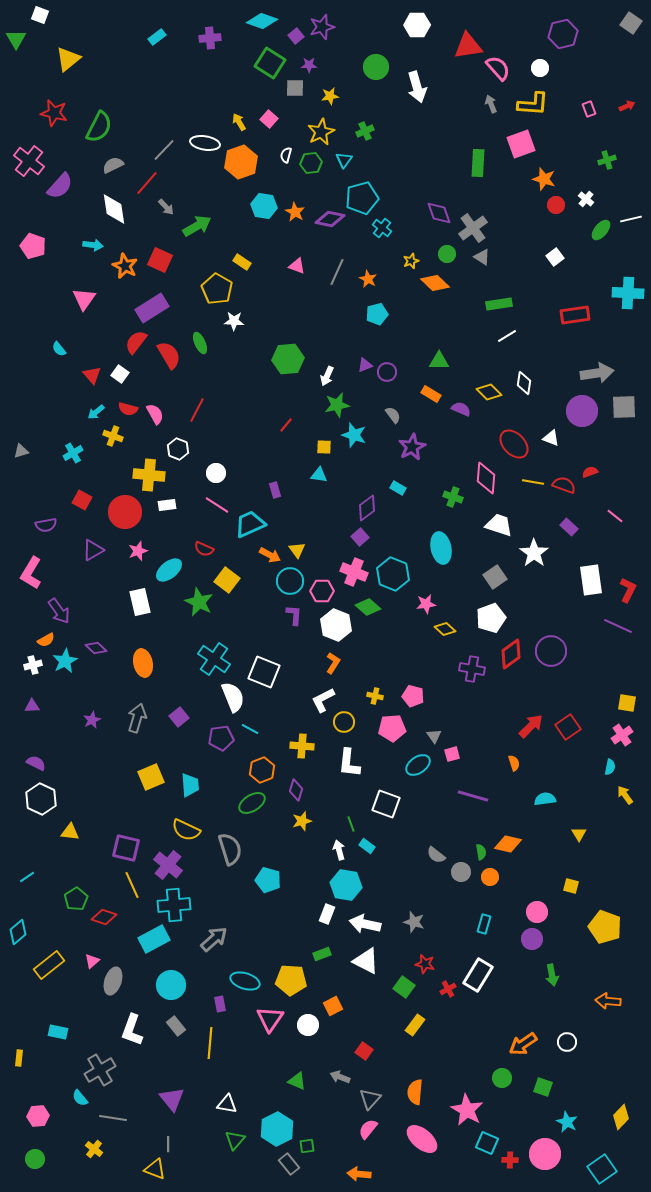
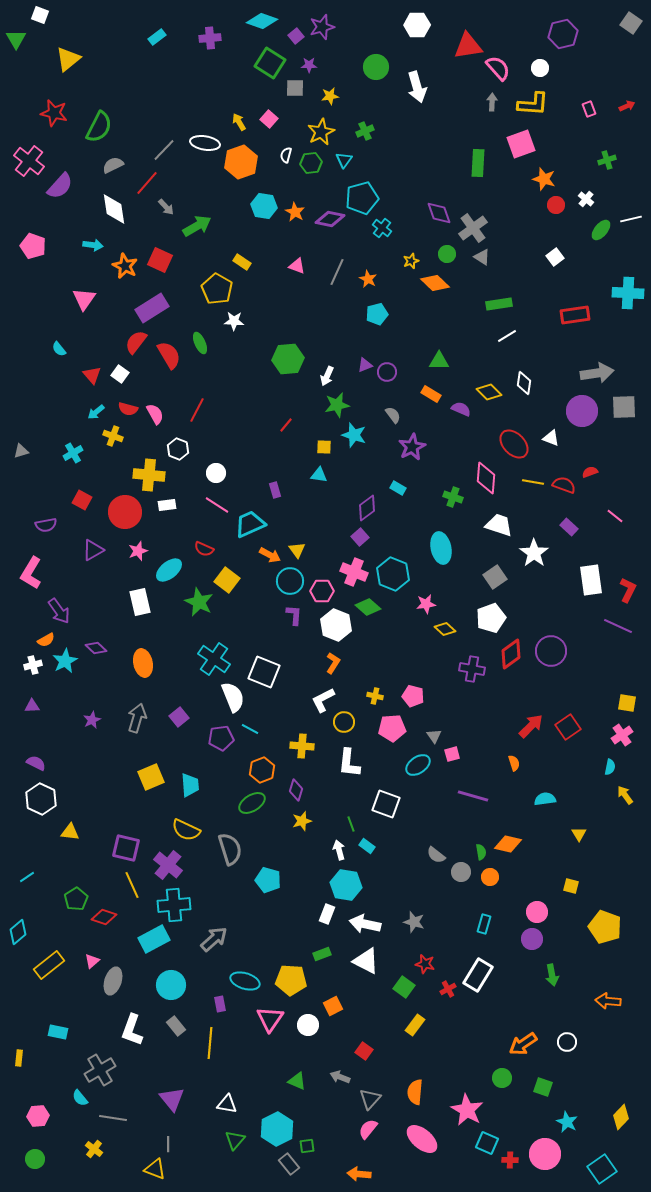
gray arrow at (491, 104): moved 1 px right, 2 px up; rotated 24 degrees clockwise
